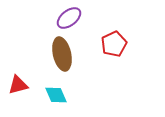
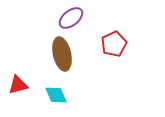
purple ellipse: moved 2 px right
